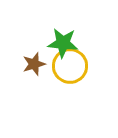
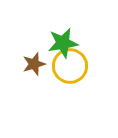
green star: rotated 16 degrees counterclockwise
